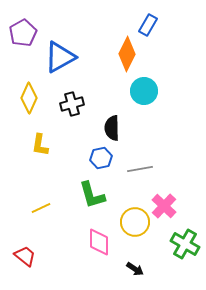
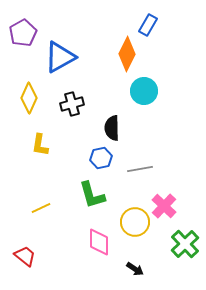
green cross: rotated 16 degrees clockwise
